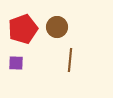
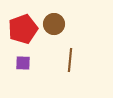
brown circle: moved 3 px left, 3 px up
purple square: moved 7 px right
